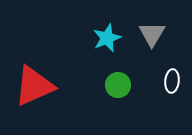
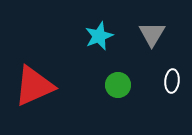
cyan star: moved 8 px left, 2 px up
